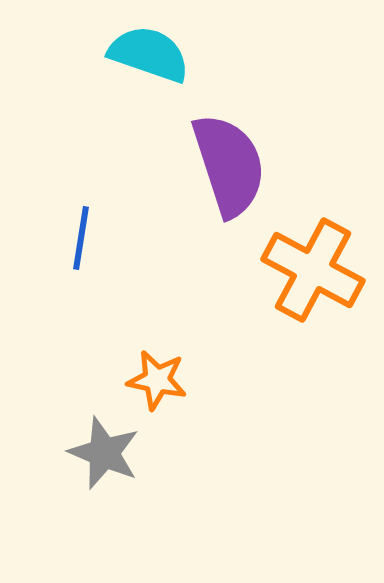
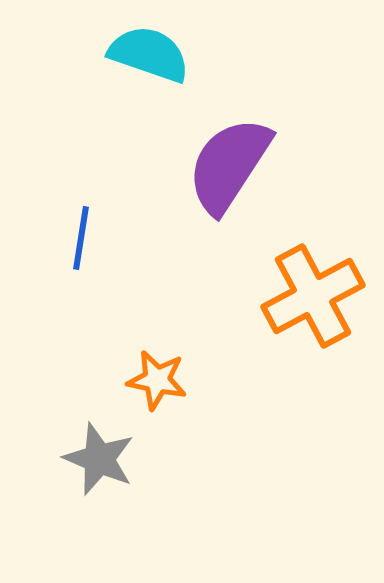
purple semicircle: rotated 129 degrees counterclockwise
orange cross: moved 26 px down; rotated 34 degrees clockwise
gray star: moved 5 px left, 6 px down
